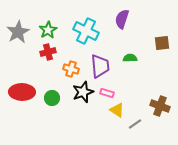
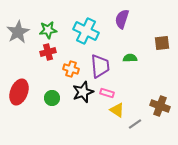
green star: rotated 24 degrees clockwise
red ellipse: moved 3 px left; rotated 70 degrees counterclockwise
